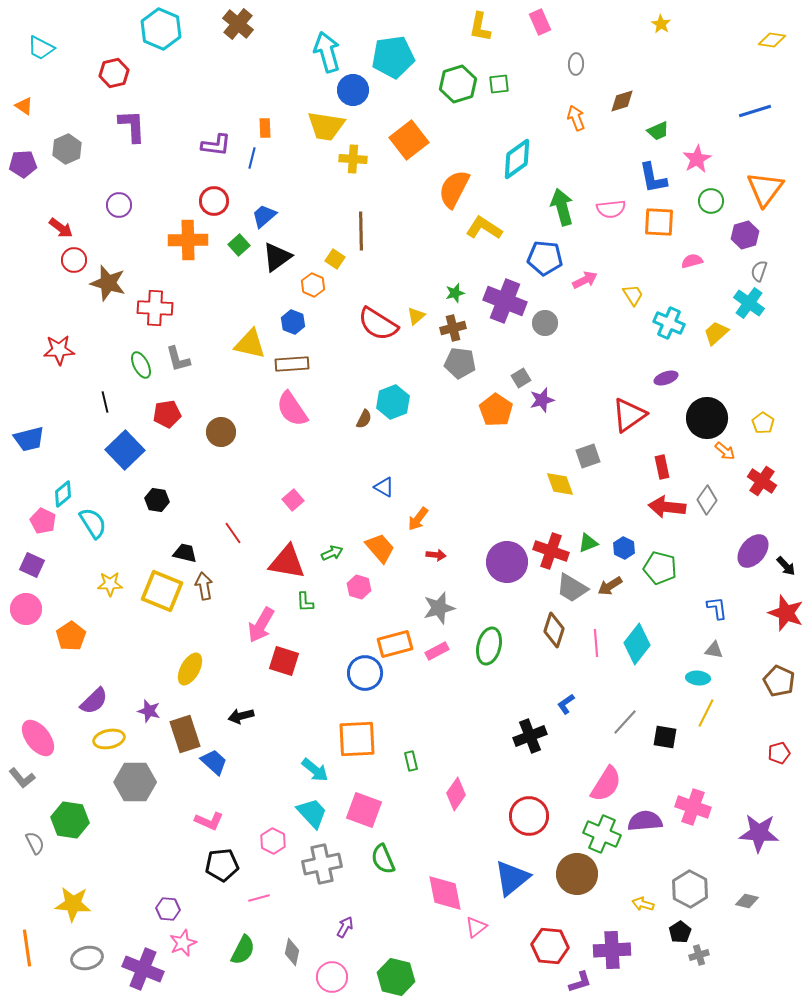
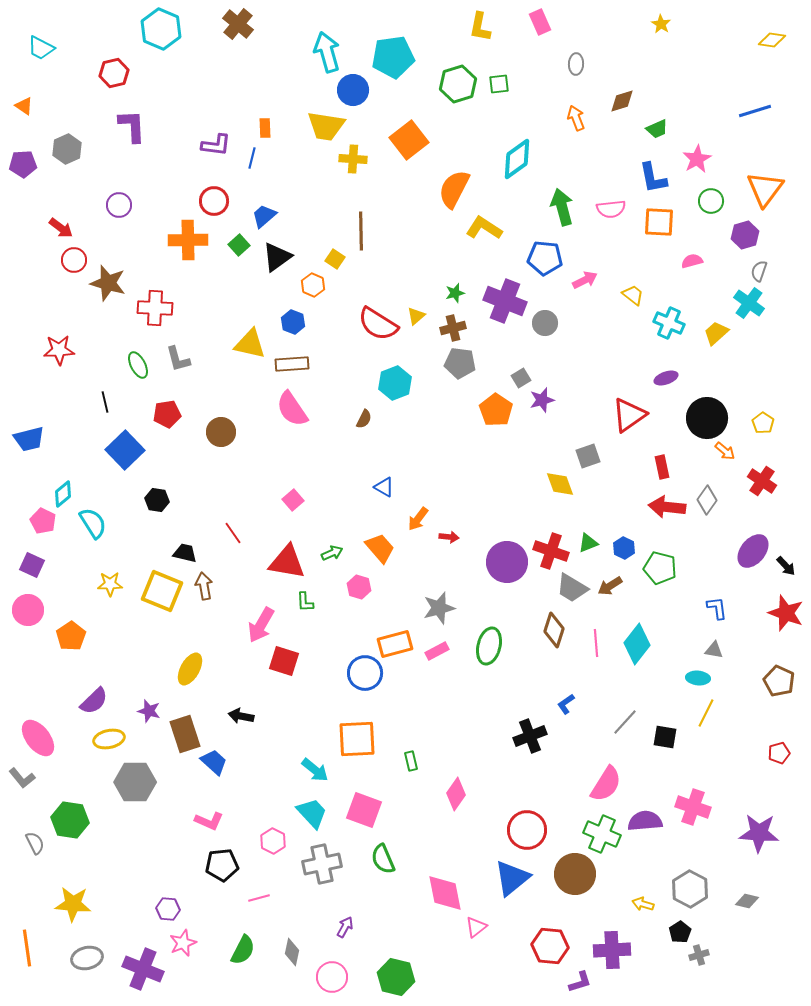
green trapezoid at (658, 131): moved 1 px left, 2 px up
yellow trapezoid at (633, 295): rotated 20 degrees counterclockwise
green ellipse at (141, 365): moved 3 px left
cyan hexagon at (393, 402): moved 2 px right, 19 px up
red arrow at (436, 555): moved 13 px right, 18 px up
pink circle at (26, 609): moved 2 px right, 1 px down
black arrow at (241, 716): rotated 25 degrees clockwise
red circle at (529, 816): moved 2 px left, 14 px down
brown circle at (577, 874): moved 2 px left
